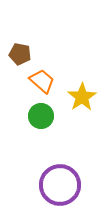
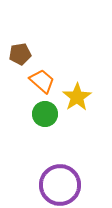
brown pentagon: rotated 20 degrees counterclockwise
yellow star: moved 5 px left
green circle: moved 4 px right, 2 px up
